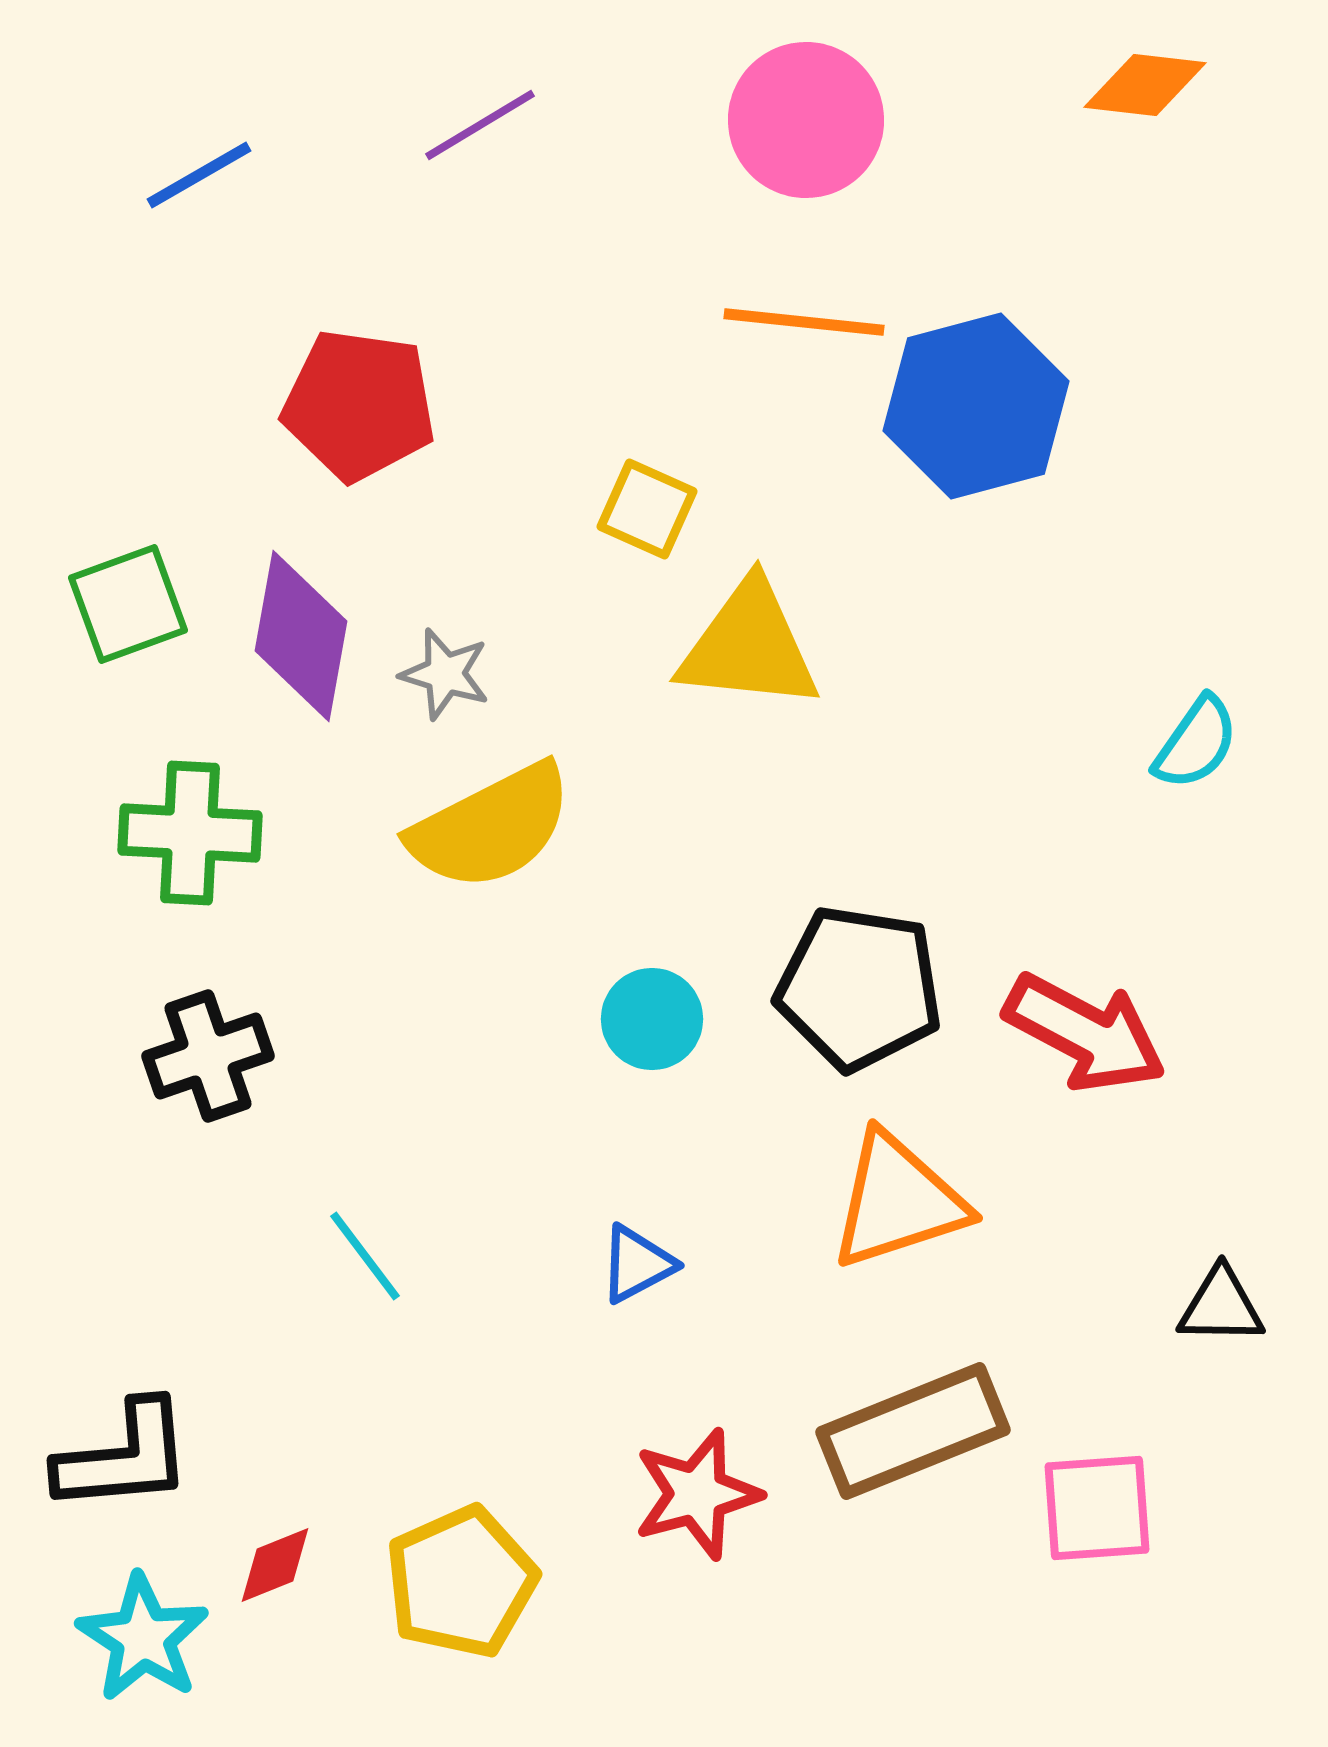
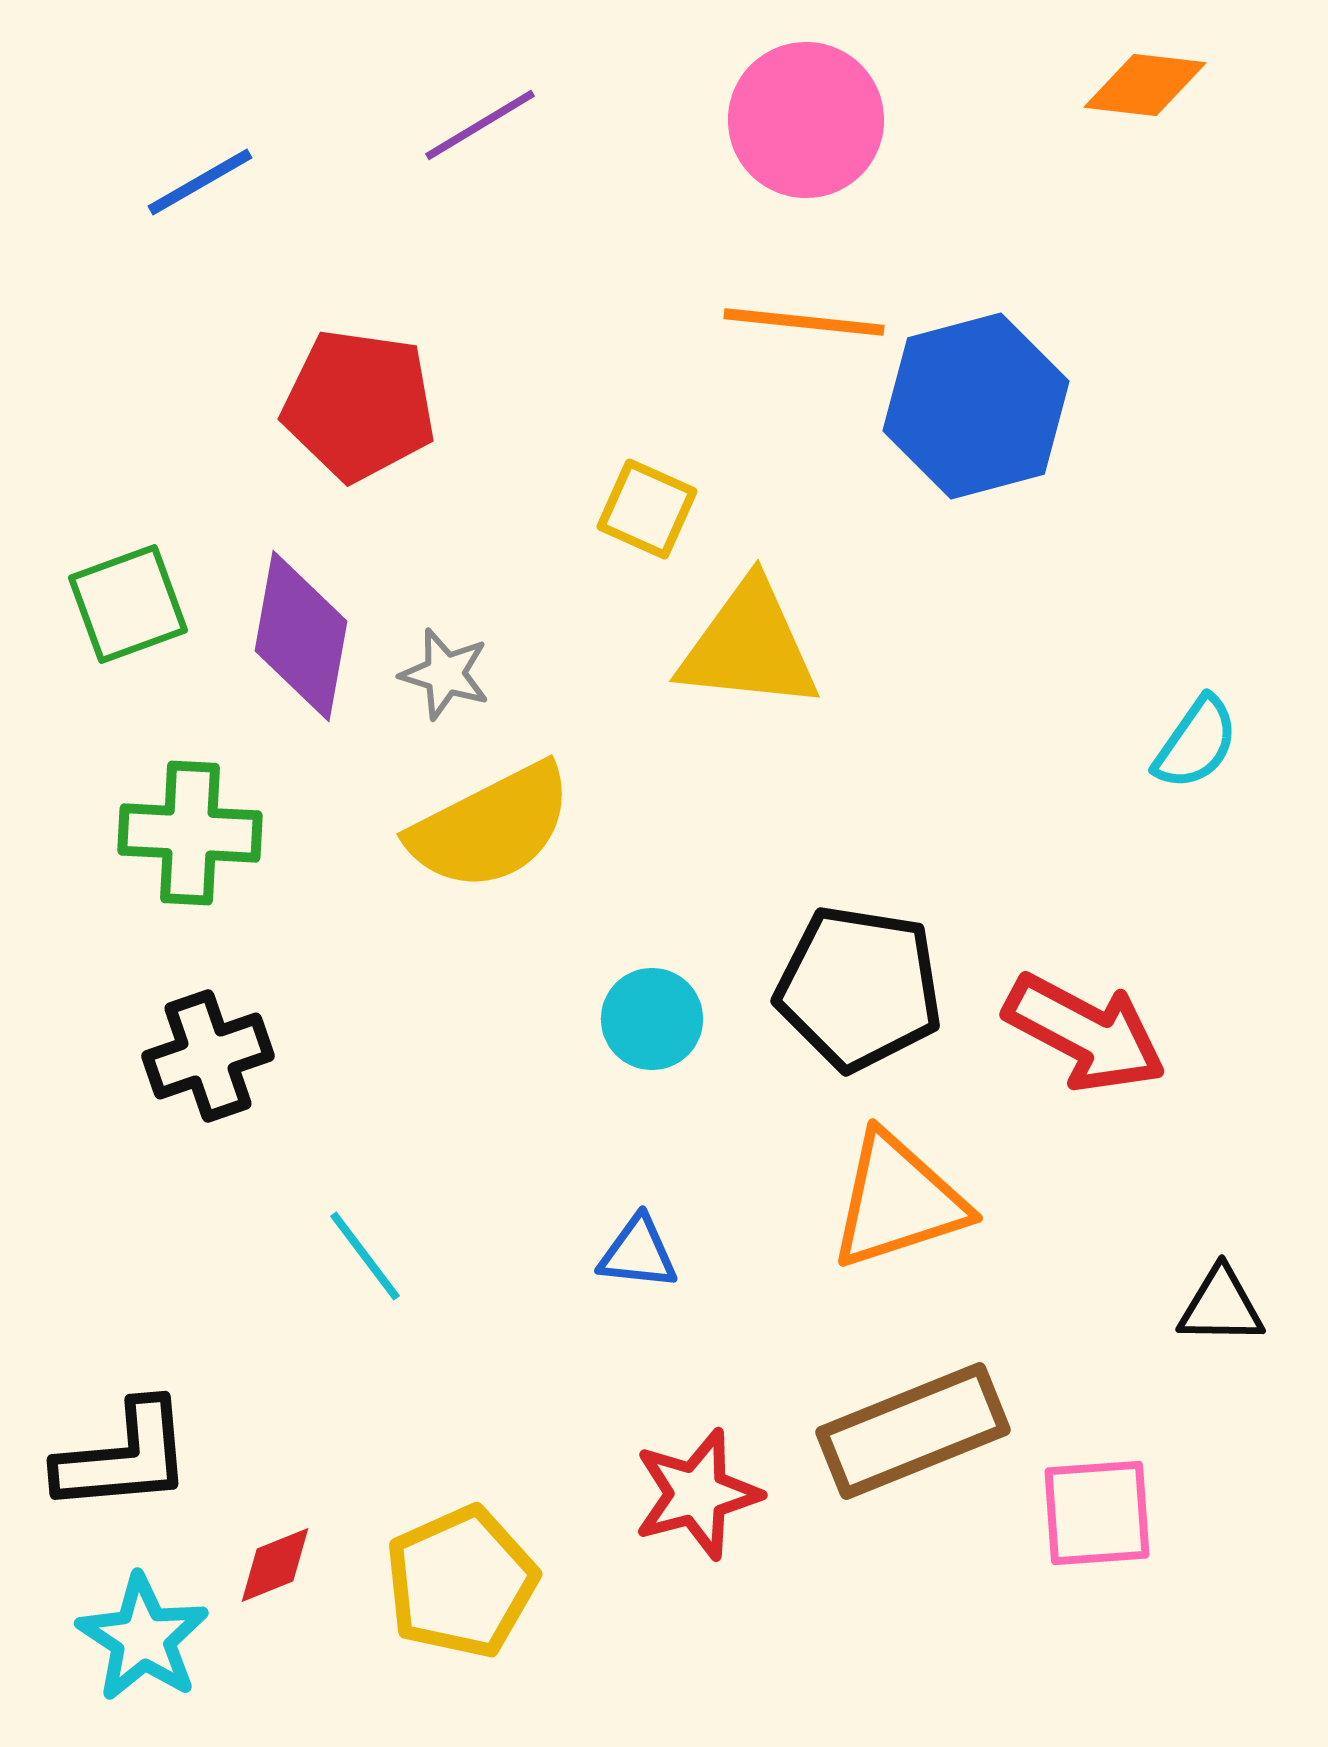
blue line: moved 1 px right, 7 px down
blue triangle: moved 1 px right, 11 px up; rotated 34 degrees clockwise
pink square: moved 5 px down
